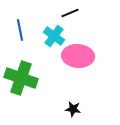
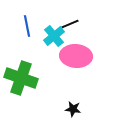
black line: moved 11 px down
blue line: moved 7 px right, 4 px up
cyan cross: rotated 15 degrees clockwise
pink ellipse: moved 2 px left
